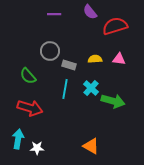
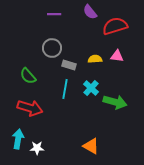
gray circle: moved 2 px right, 3 px up
pink triangle: moved 2 px left, 3 px up
green arrow: moved 2 px right, 1 px down
